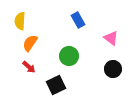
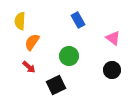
pink triangle: moved 2 px right
orange semicircle: moved 2 px right, 1 px up
black circle: moved 1 px left, 1 px down
